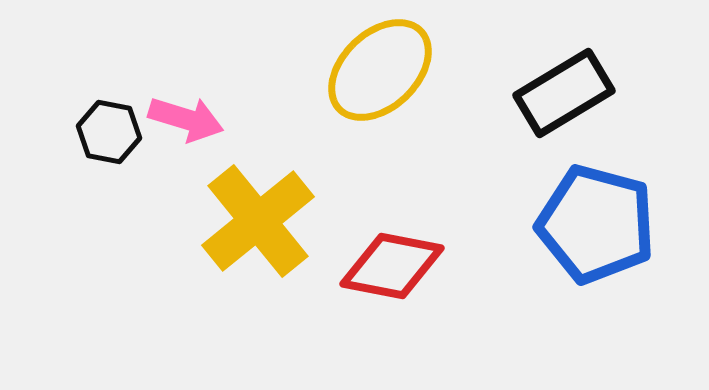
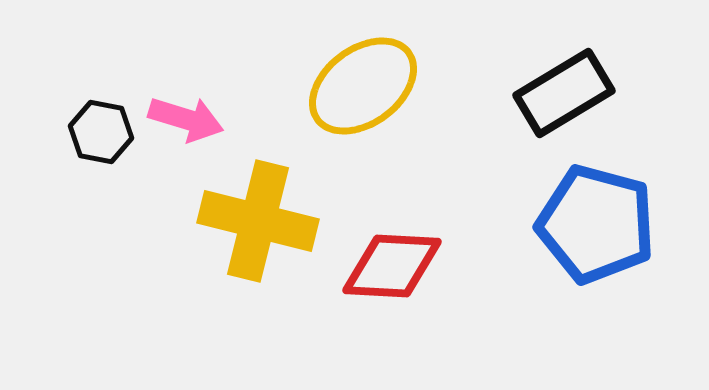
yellow ellipse: moved 17 px left, 16 px down; rotated 7 degrees clockwise
black hexagon: moved 8 px left
yellow cross: rotated 37 degrees counterclockwise
red diamond: rotated 8 degrees counterclockwise
